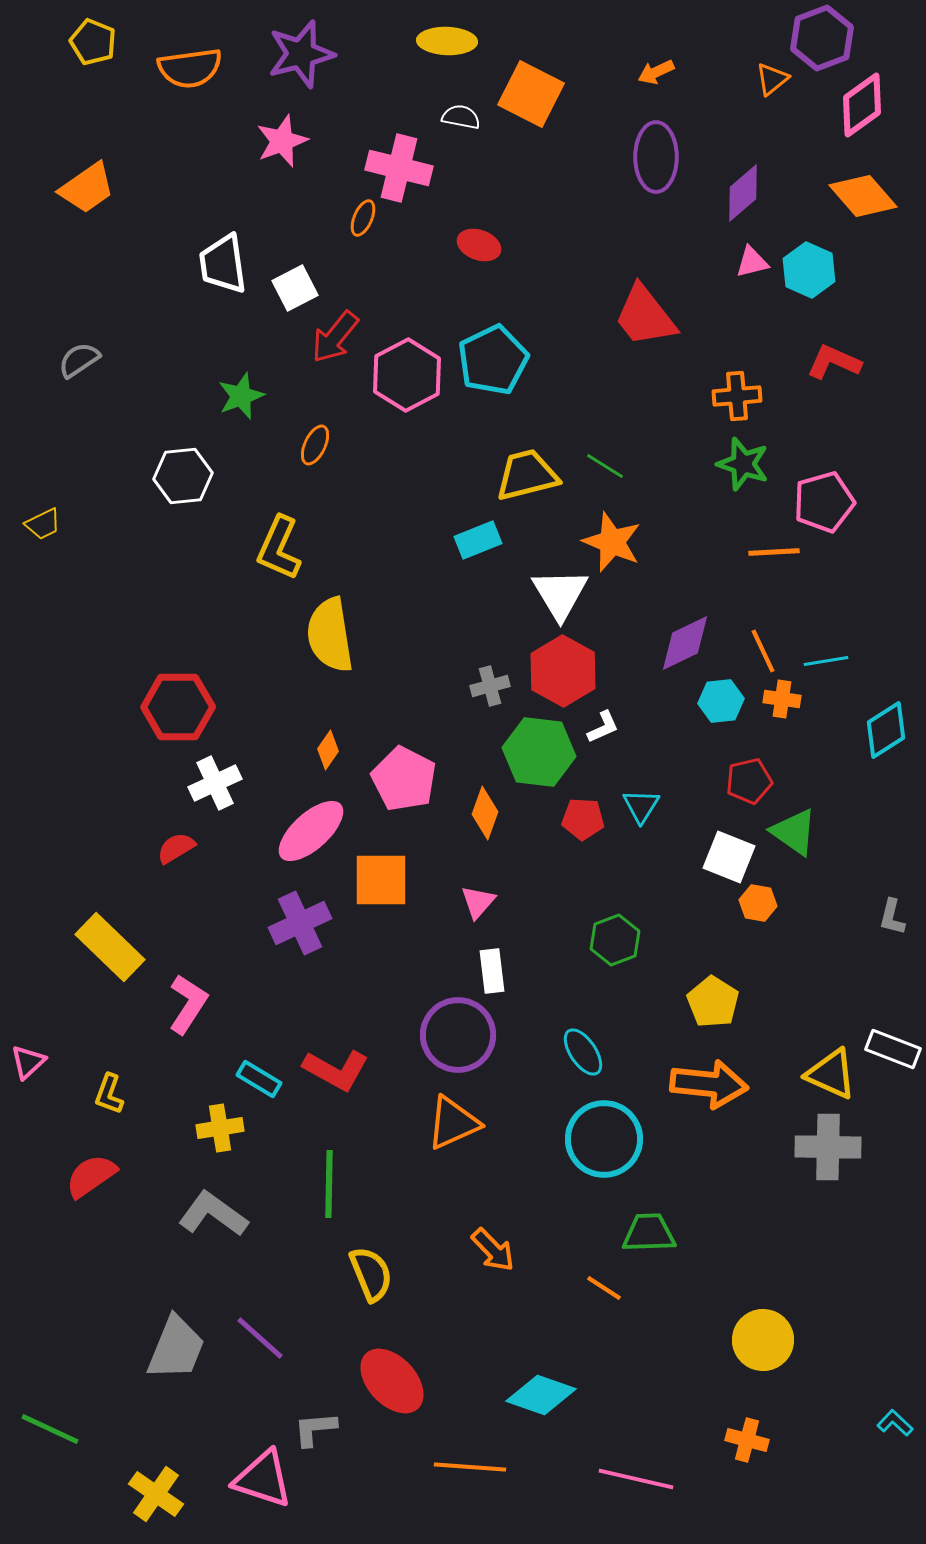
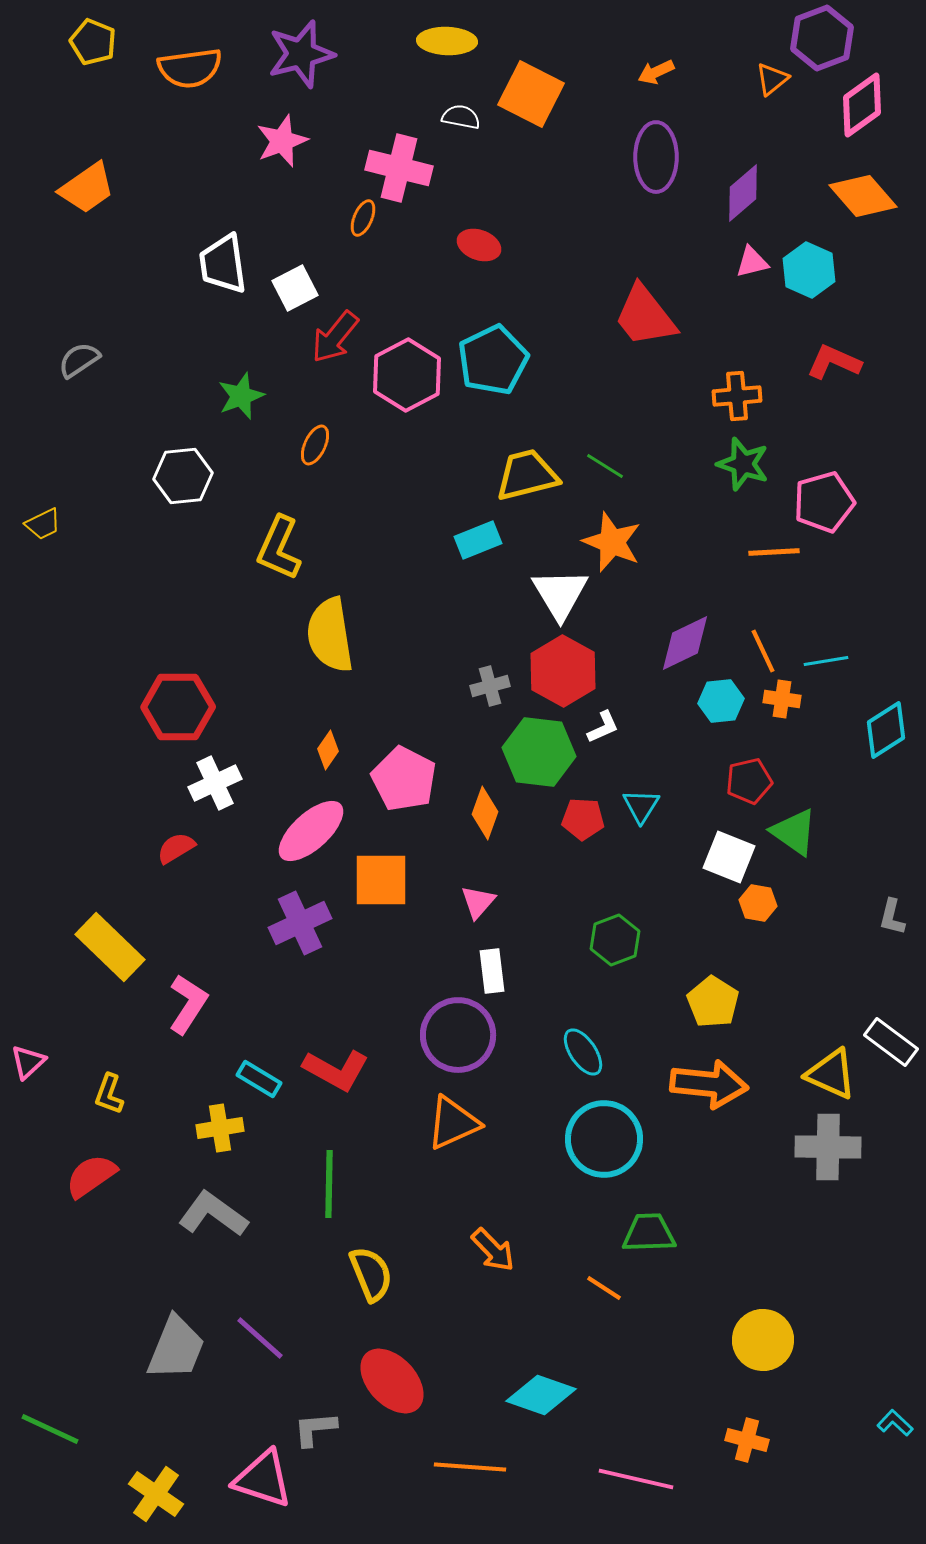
white rectangle at (893, 1049): moved 2 px left, 7 px up; rotated 16 degrees clockwise
